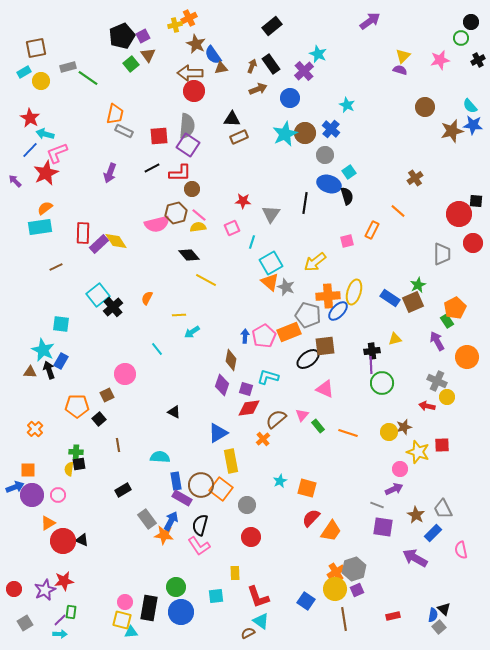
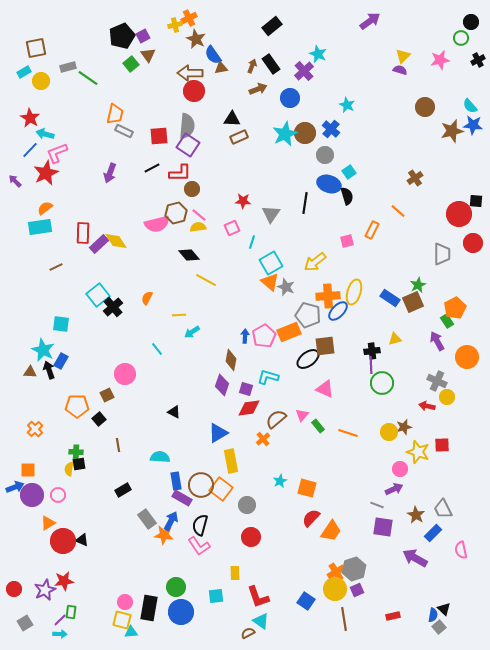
brown star at (196, 44): moved 5 px up
